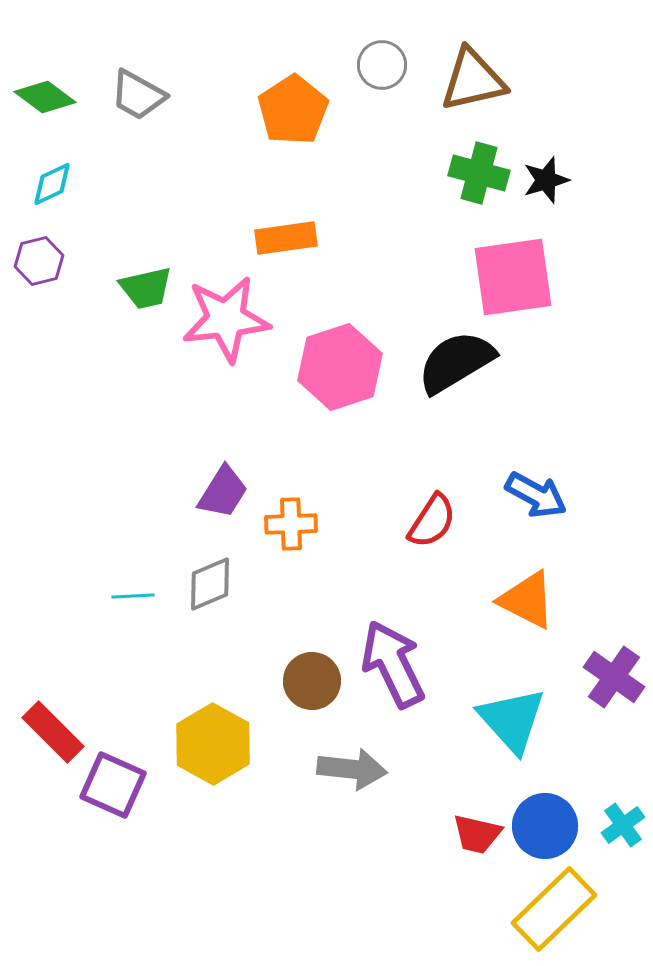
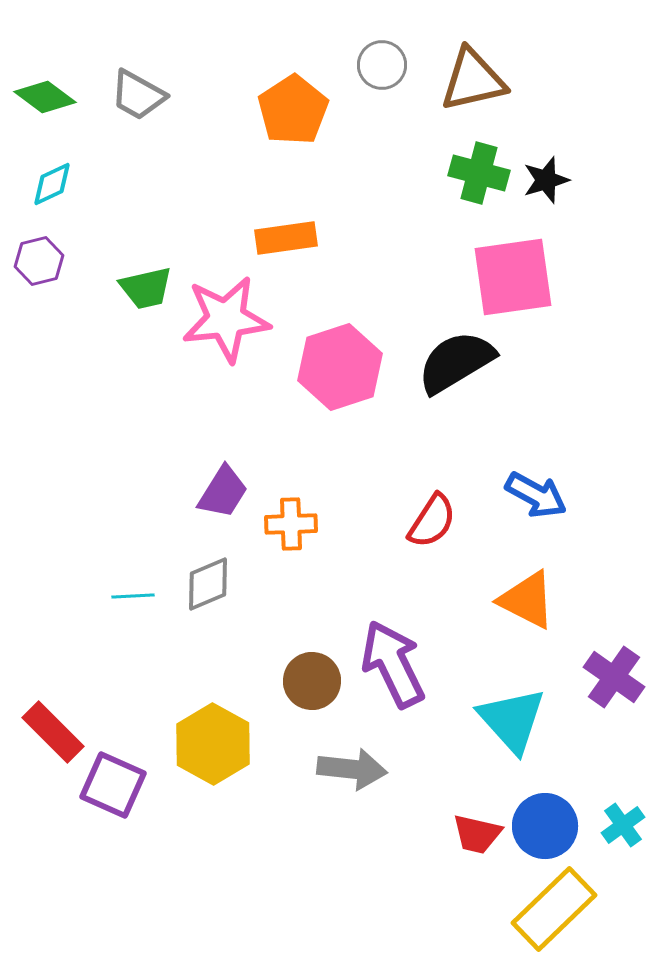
gray diamond: moved 2 px left
